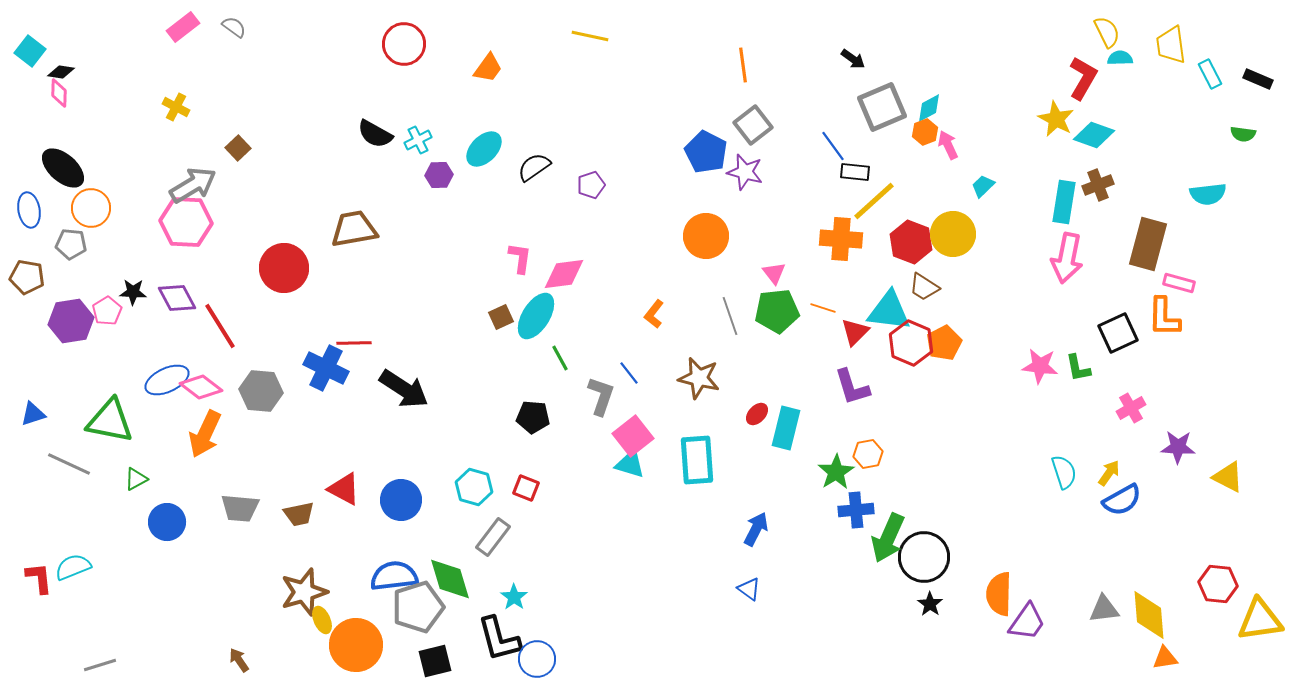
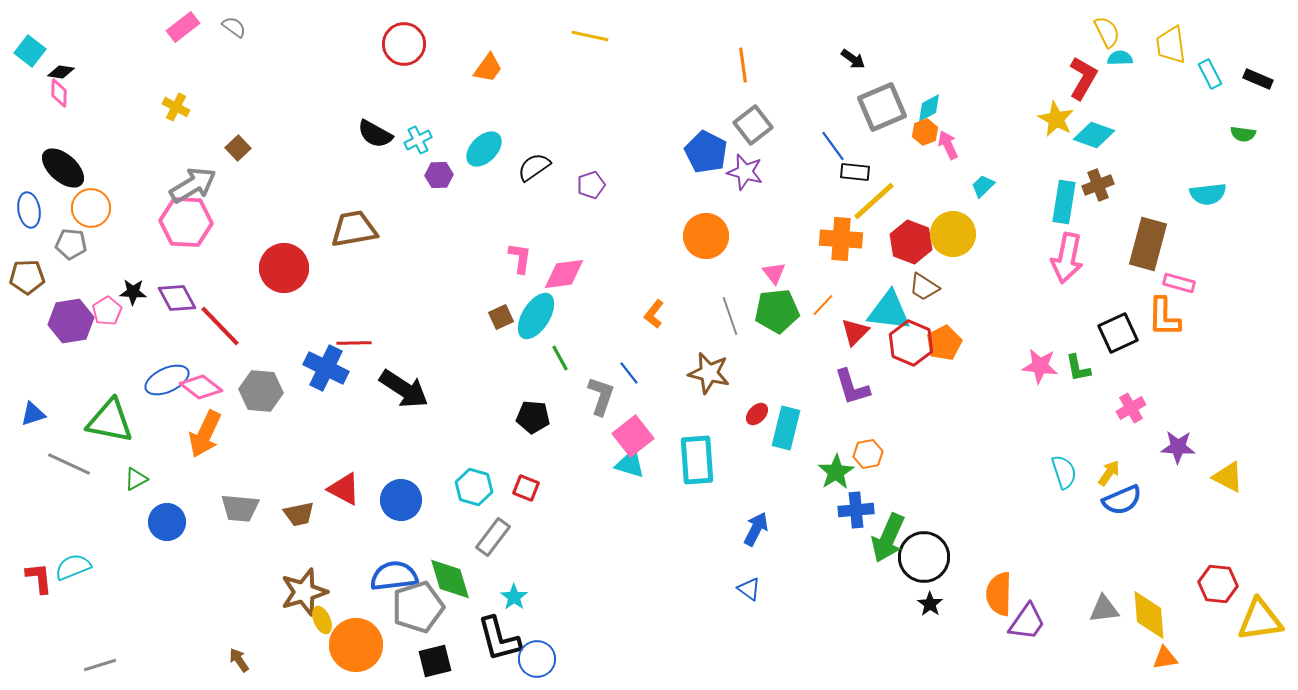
brown pentagon at (27, 277): rotated 12 degrees counterclockwise
orange line at (823, 308): moved 3 px up; rotated 65 degrees counterclockwise
red line at (220, 326): rotated 12 degrees counterclockwise
brown star at (699, 378): moved 10 px right, 5 px up
blue semicircle at (1122, 500): rotated 6 degrees clockwise
